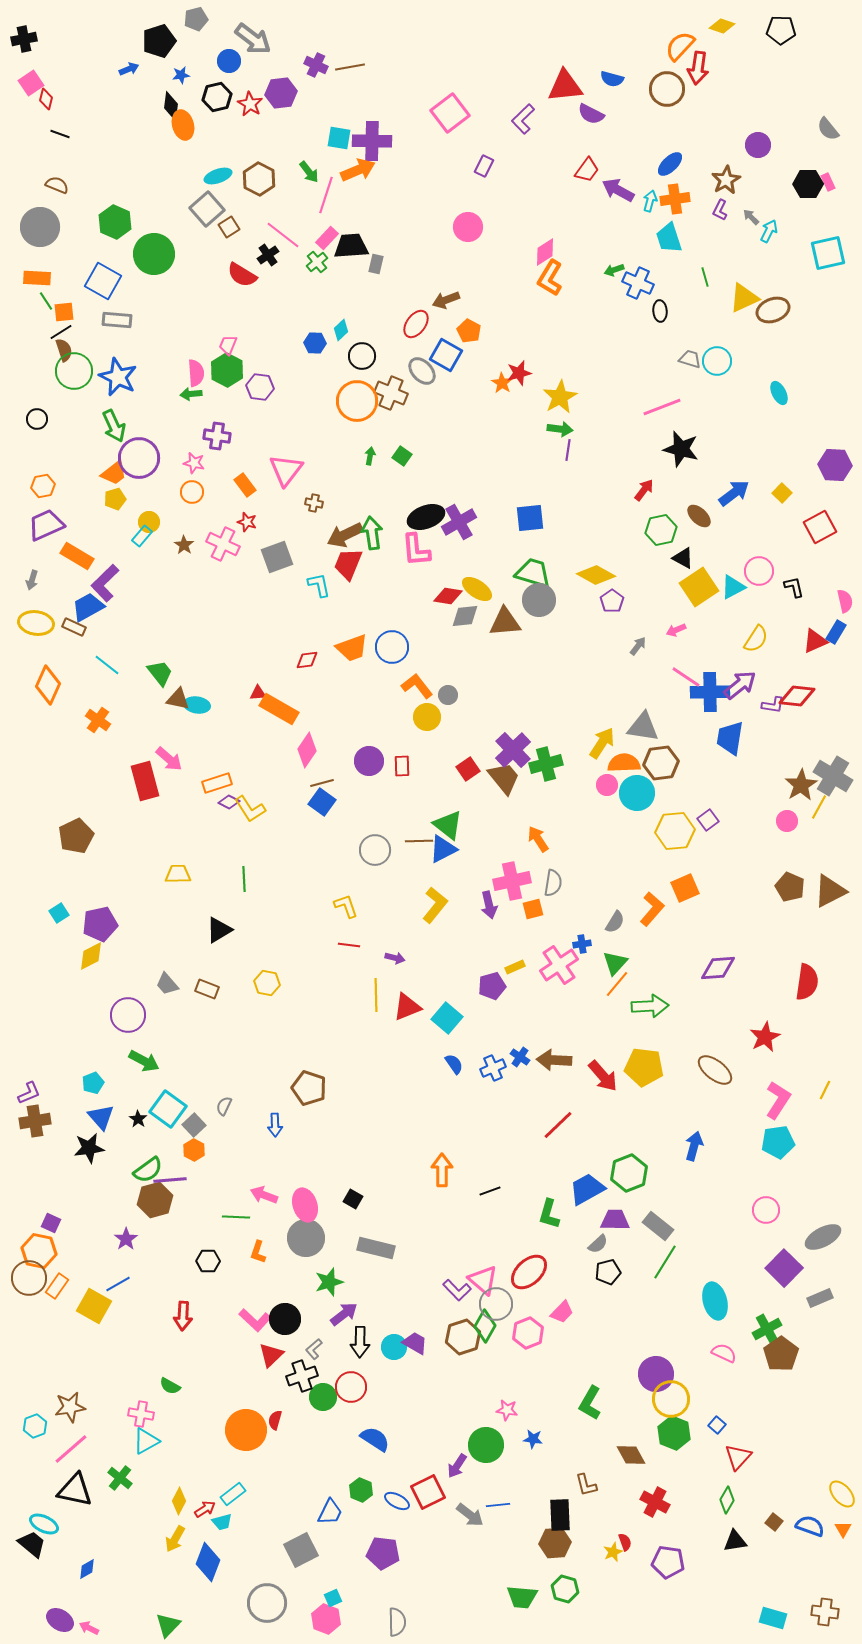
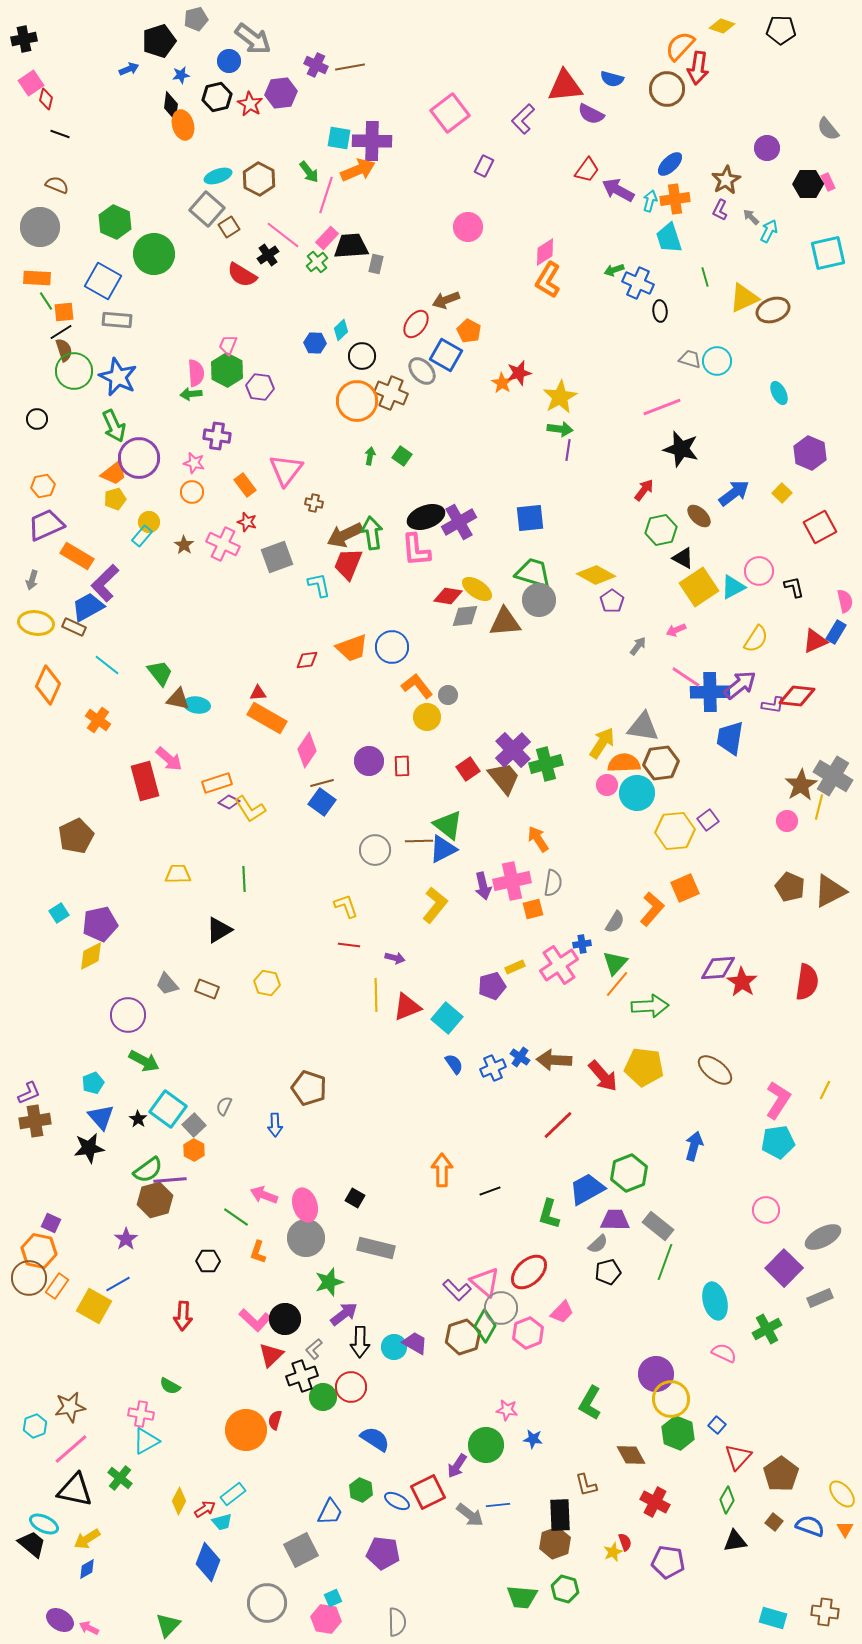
purple circle at (758, 145): moved 9 px right, 3 px down
gray square at (207, 209): rotated 8 degrees counterclockwise
orange L-shape at (550, 278): moved 2 px left, 2 px down
purple hexagon at (835, 465): moved 25 px left, 12 px up; rotated 20 degrees clockwise
orange rectangle at (279, 709): moved 12 px left, 9 px down
yellow line at (819, 807): rotated 15 degrees counterclockwise
purple arrow at (489, 905): moved 6 px left, 19 px up
red star at (765, 1037): moved 23 px left, 55 px up; rotated 12 degrees counterclockwise
black square at (353, 1199): moved 2 px right, 1 px up
green line at (236, 1217): rotated 32 degrees clockwise
green line at (665, 1262): rotated 12 degrees counterclockwise
pink triangle at (483, 1280): moved 2 px right, 2 px down
gray circle at (496, 1304): moved 5 px right, 4 px down
brown pentagon at (781, 1354): moved 120 px down
green hexagon at (674, 1433): moved 4 px right
orange triangle at (843, 1529): moved 2 px right
yellow arrow at (175, 1539): moved 88 px left; rotated 28 degrees clockwise
brown hexagon at (555, 1543): rotated 16 degrees counterclockwise
pink hexagon at (326, 1619): rotated 12 degrees counterclockwise
